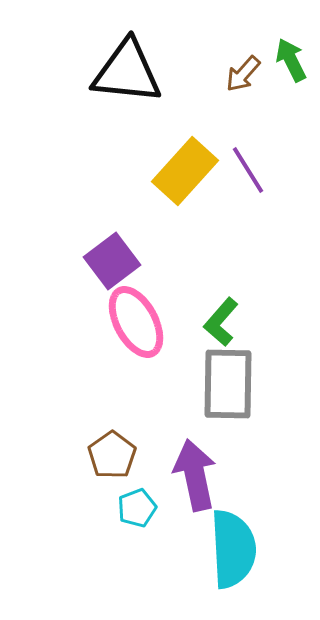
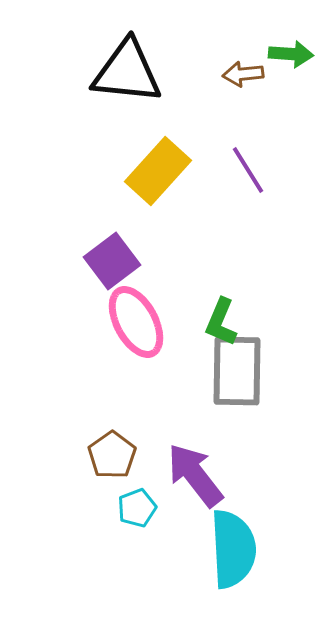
green arrow: moved 6 px up; rotated 120 degrees clockwise
brown arrow: rotated 42 degrees clockwise
yellow rectangle: moved 27 px left
green L-shape: rotated 18 degrees counterclockwise
gray rectangle: moved 9 px right, 13 px up
purple arrow: rotated 26 degrees counterclockwise
